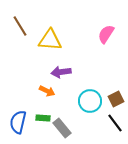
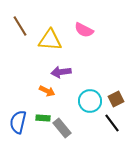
pink semicircle: moved 22 px left, 4 px up; rotated 96 degrees counterclockwise
black line: moved 3 px left
